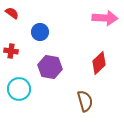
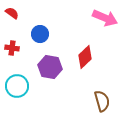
pink arrow: rotated 20 degrees clockwise
blue circle: moved 2 px down
red cross: moved 1 px right, 3 px up
red diamond: moved 14 px left, 6 px up
cyan circle: moved 2 px left, 3 px up
brown semicircle: moved 17 px right
